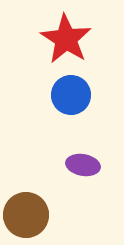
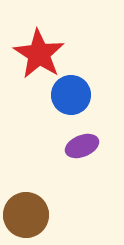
red star: moved 27 px left, 15 px down
purple ellipse: moved 1 px left, 19 px up; rotated 32 degrees counterclockwise
